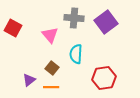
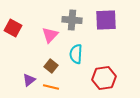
gray cross: moved 2 px left, 2 px down
purple square: moved 2 px up; rotated 35 degrees clockwise
pink triangle: rotated 24 degrees clockwise
brown square: moved 1 px left, 2 px up
orange line: rotated 14 degrees clockwise
